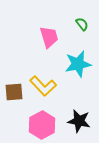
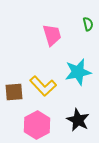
green semicircle: moved 6 px right; rotated 24 degrees clockwise
pink trapezoid: moved 3 px right, 2 px up
cyan star: moved 8 px down
black star: moved 1 px left, 1 px up; rotated 15 degrees clockwise
pink hexagon: moved 5 px left
